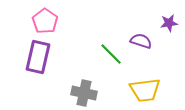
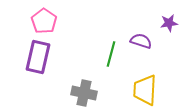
pink pentagon: moved 1 px left
green line: rotated 60 degrees clockwise
yellow trapezoid: rotated 100 degrees clockwise
